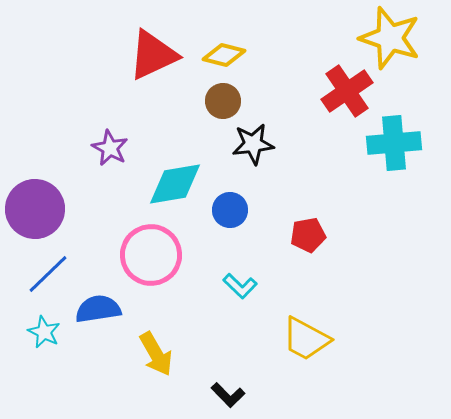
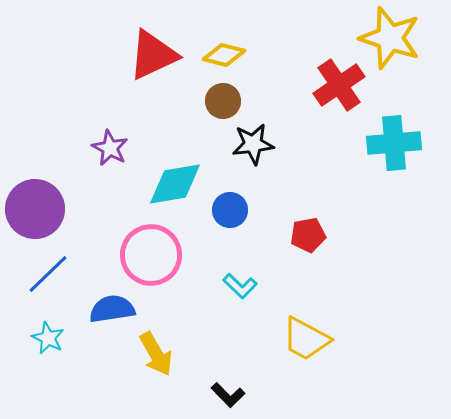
red cross: moved 8 px left, 6 px up
blue semicircle: moved 14 px right
cyan star: moved 4 px right, 6 px down
